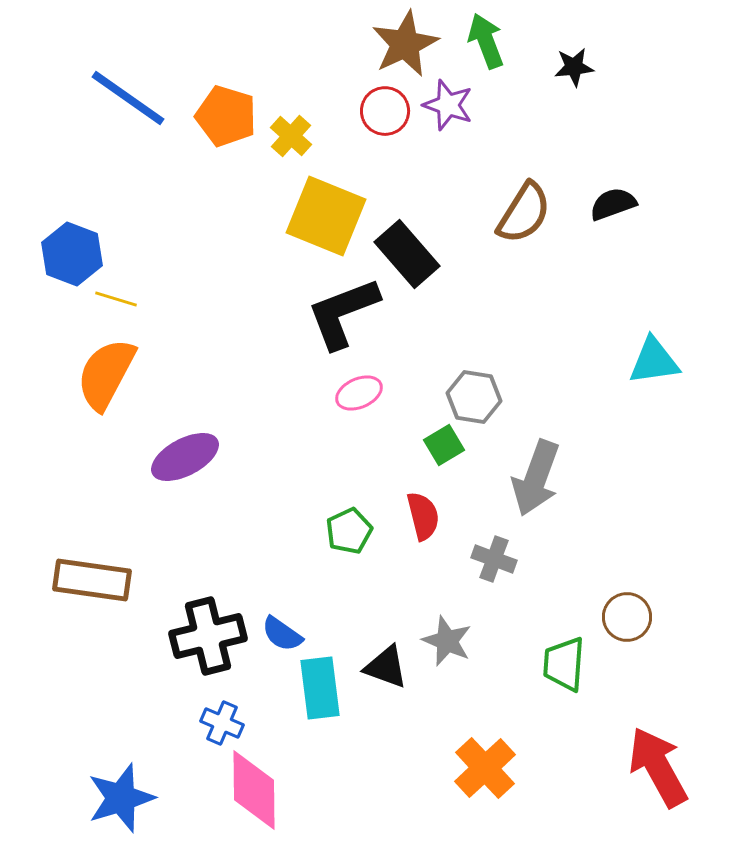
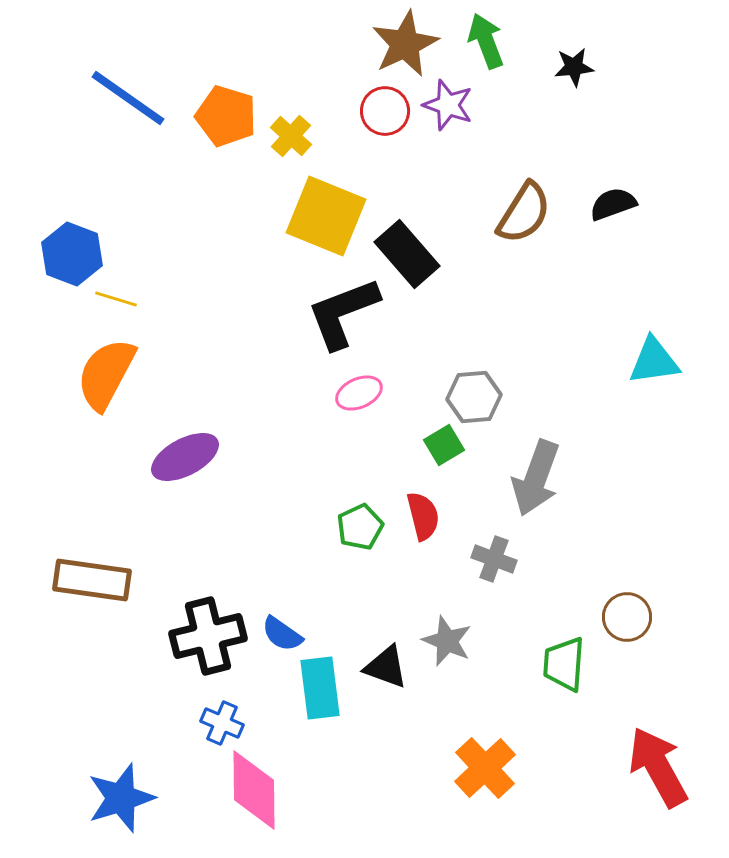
gray hexagon: rotated 14 degrees counterclockwise
green pentagon: moved 11 px right, 4 px up
